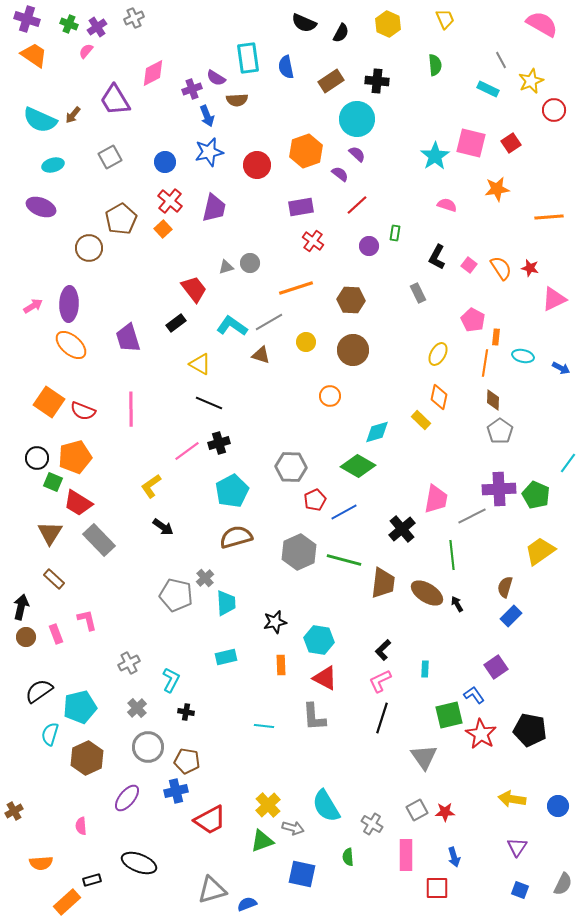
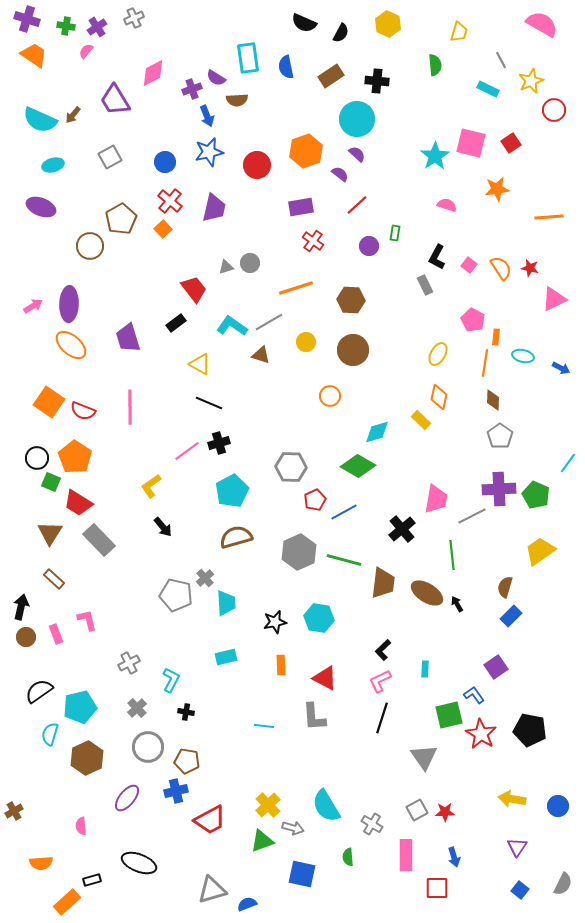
yellow trapezoid at (445, 19): moved 14 px right, 13 px down; rotated 40 degrees clockwise
green cross at (69, 24): moved 3 px left, 2 px down; rotated 12 degrees counterclockwise
brown rectangle at (331, 81): moved 5 px up
brown circle at (89, 248): moved 1 px right, 2 px up
gray rectangle at (418, 293): moved 7 px right, 8 px up
pink line at (131, 409): moved 1 px left, 2 px up
gray pentagon at (500, 431): moved 5 px down
orange pentagon at (75, 457): rotated 24 degrees counterclockwise
green square at (53, 482): moved 2 px left
black arrow at (163, 527): rotated 15 degrees clockwise
cyan hexagon at (319, 640): moved 22 px up
blue square at (520, 890): rotated 18 degrees clockwise
